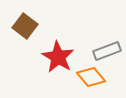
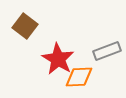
red star: moved 2 px down
orange diamond: moved 12 px left; rotated 52 degrees counterclockwise
